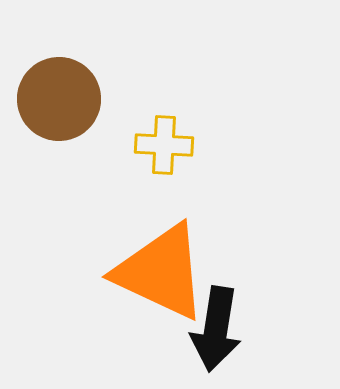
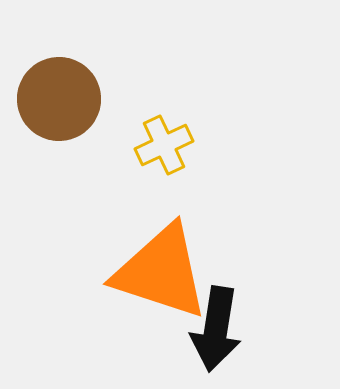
yellow cross: rotated 28 degrees counterclockwise
orange triangle: rotated 7 degrees counterclockwise
